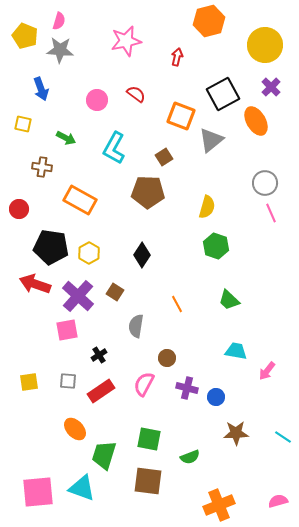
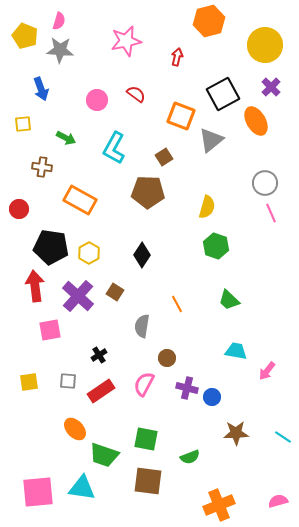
yellow square at (23, 124): rotated 18 degrees counterclockwise
red arrow at (35, 284): moved 2 px down; rotated 64 degrees clockwise
gray semicircle at (136, 326): moved 6 px right
pink square at (67, 330): moved 17 px left
blue circle at (216, 397): moved 4 px left
green square at (149, 439): moved 3 px left
green trapezoid at (104, 455): rotated 88 degrees counterclockwise
cyan triangle at (82, 488): rotated 12 degrees counterclockwise
